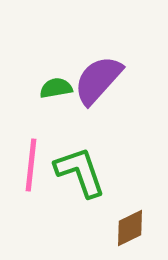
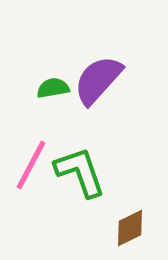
green semicircle: moved 3 px left
pink line: rotated 22 degrees clockwise
